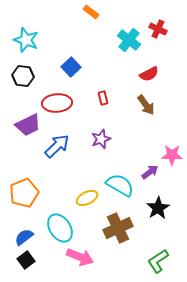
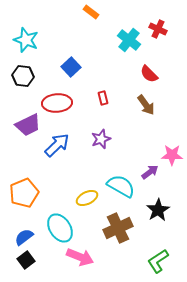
red semicircle: rotated 72 degrees clockwise
blue arrow: moved 1 px up
cyan semicircle: moved 1 px right, 1 px down
black star: moved 2 px down
